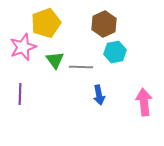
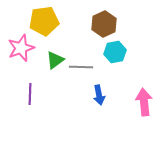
yellow pentagon: moved 2 px left, 2 px up; rotated 12 degrees clockwise
pink star: moved 2 px left, 1 px down
green triangle: rotated 30 degrees clockwise
purple line: moved 10 px right
